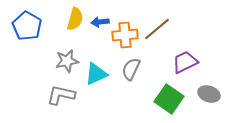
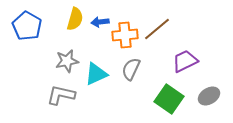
purple trapezoid: moved 1 px up
gray ellipse: moved 2 px down; rotated 50 degrees counterclockwise
